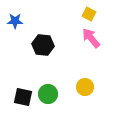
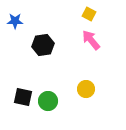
pink arrow: moved 2 px down
black hexagon: rotated 15 degrees counterclockwise
yellow circle: moved 1 px right, 2 px down
green circle: moved 7 px down
